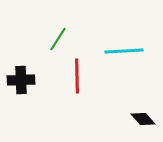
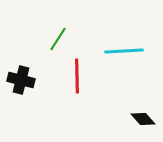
black cross: rotated 16 degrees clockwise
